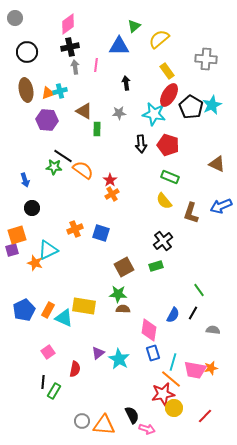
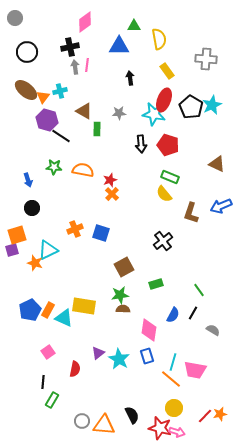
pink diamond at (68, 24): moved 17 px right, 2 px up
green triangle at (134, 26): rotated 40 degrees clockwise
yellow semicircle at (159, 39): rotated 120 degrees clockwise
pink line at (96, 65): moved 9 px left
black arrow at (126, 83): moved 4 px right, 5 px up
brown ellipse at (26, 90): rotated 40 degrees counterclockwise
orange triangle at (48, 93): moved 5 px left, 4 px down; rotated 32 degrees counterclockwise
red ellipse at (169, 95): moved 5 px left, 5 px down; rotated 10 degrees counterclockwise
purple hexagon at (47, 120): rotated 10 degrees clockwise
black line at (63, 156): moved 2 px left, 20 px up
orange semicircle at (83, 170): rotated 25 degrees counterclockwise
blue arrow at (25, 180): moved 3 px right
red star at (110, 180): rotated 16 degrees clockwise
orange cross at (112, 194): rotated 16 degrees counterclockwise
yellow semicircle at (164, 201): moved 7 px up
green rectangle at (156, 266): moved 18 px down
green star at (118, 294): moved 2 px right, 1 px down; rotated 12 degrees counterclockwise
blue pentagon at (24, 310): moved 6 px right
gray semicircle at (213, 330): rotated 24 degrees clockwise
blue rectangle at (153, 353): moved 6 px left, 3 px down
orange star at (211, 368): moved 9 px right, 46 px down
green rectangle at (54, 391): moved 2 px left, 9 px down
red star at (163, 394): moved 3 px left, 34 px down; rotated 25 degrees clockwise
pink arrow at (147, 429): moved 30 px right, 3 px down
